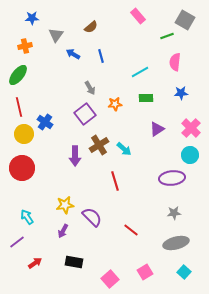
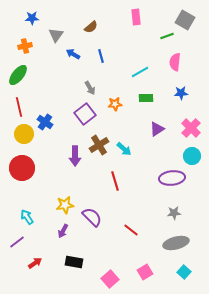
pink rectangle at (138, 16): moved 2 px left, 1 px down; rotated 35 degrees clockwise
cyan circle at (190, 155): moved 2 px right, 1 px down
